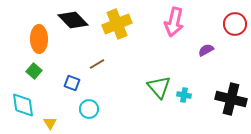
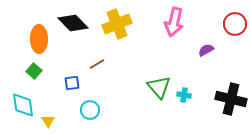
black diamond: moved 3 px down
blue square: rotated 28 degrees counterclockwise
cyan circle: moved 1 px right, 1 px down
yellow triangle: moved 2 px left, 2 px up
